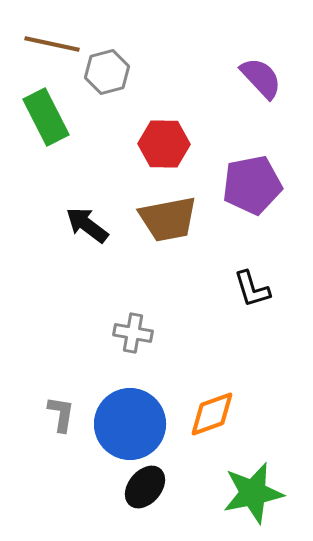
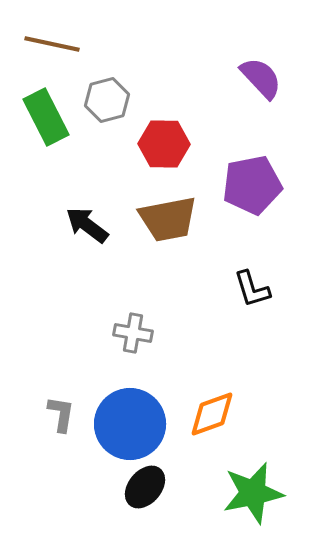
gray hexagon: moved 28 px down
